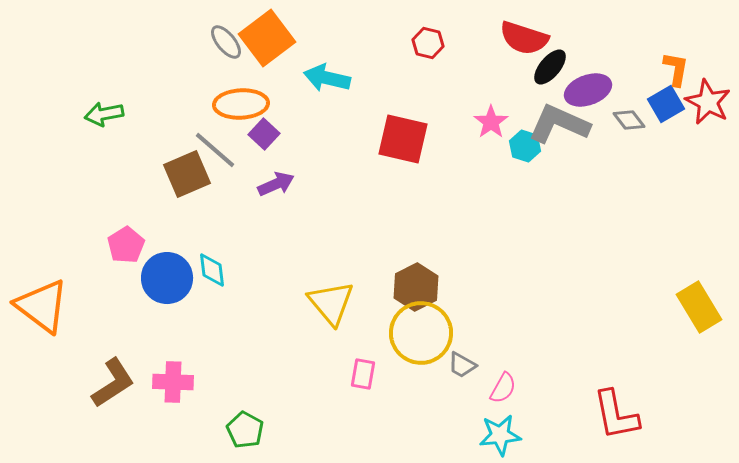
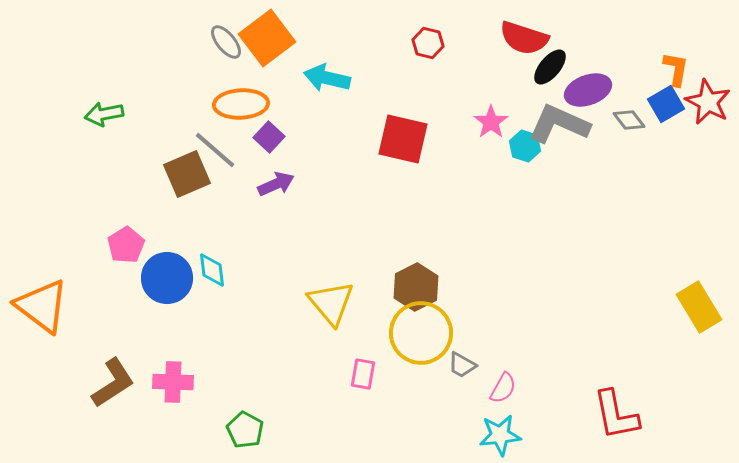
purple square: moved 5 px right, 3 px down
